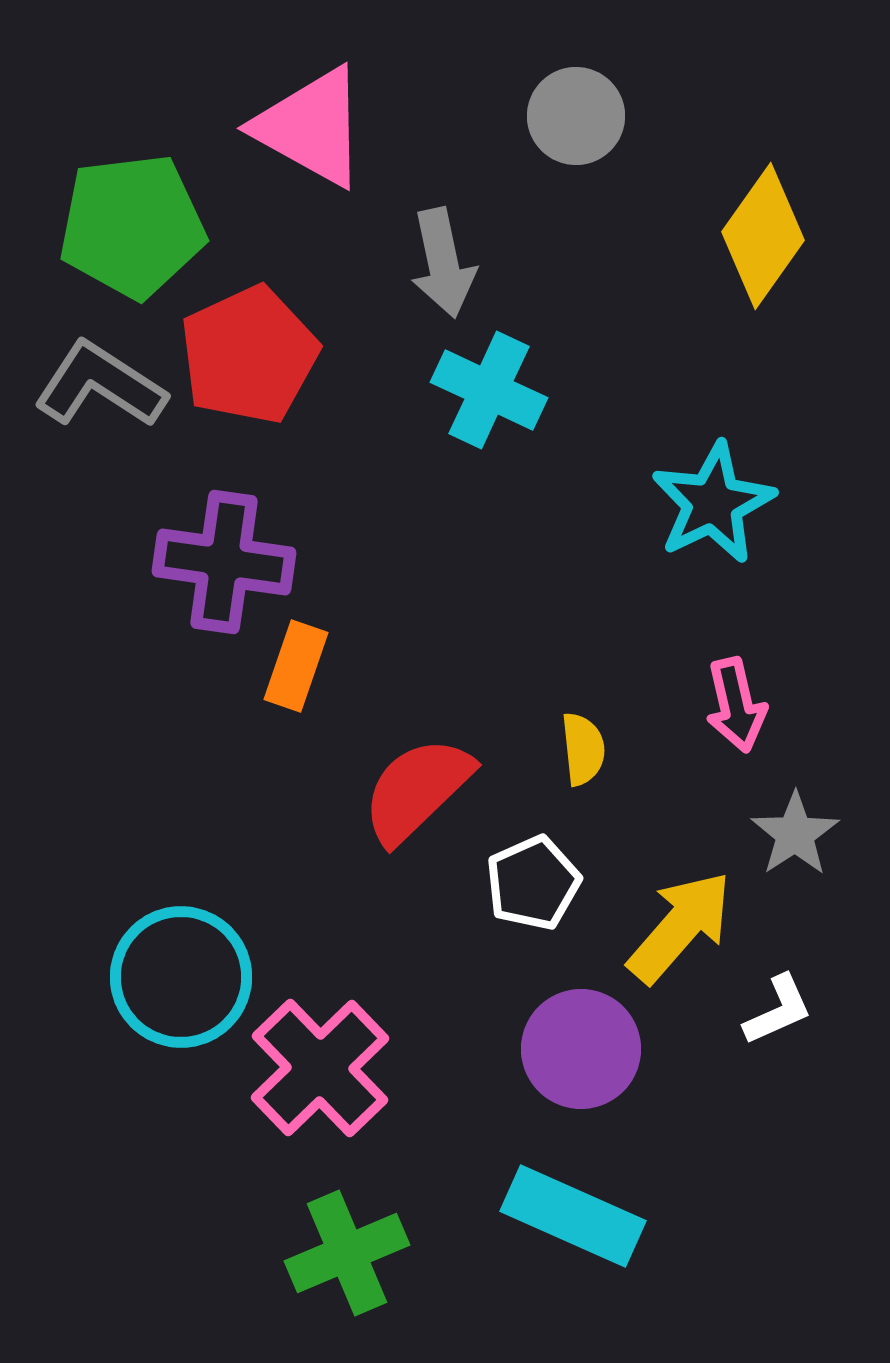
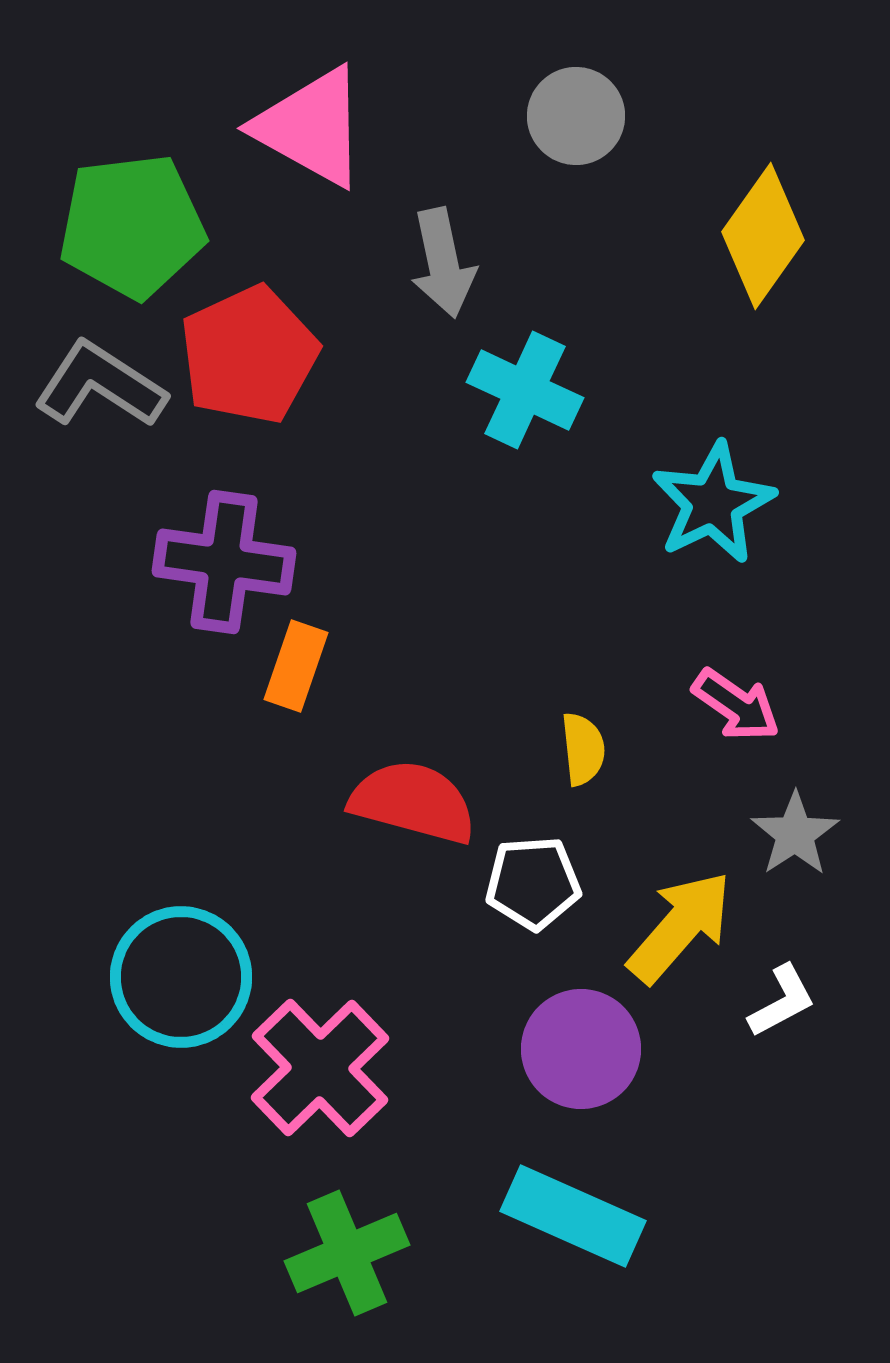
cyan cross: moved 36 px right
pink arrow: rotated 42 degrees counterclockwise
red semicircle: moved 4 px left, 12 px down; rotated 59 degrees clockwise
white pentagon: rotated 20 degrees clockwise
white L-shape: moved 4 px right, 9 px up; rotated 4 degrees counterclockwise
